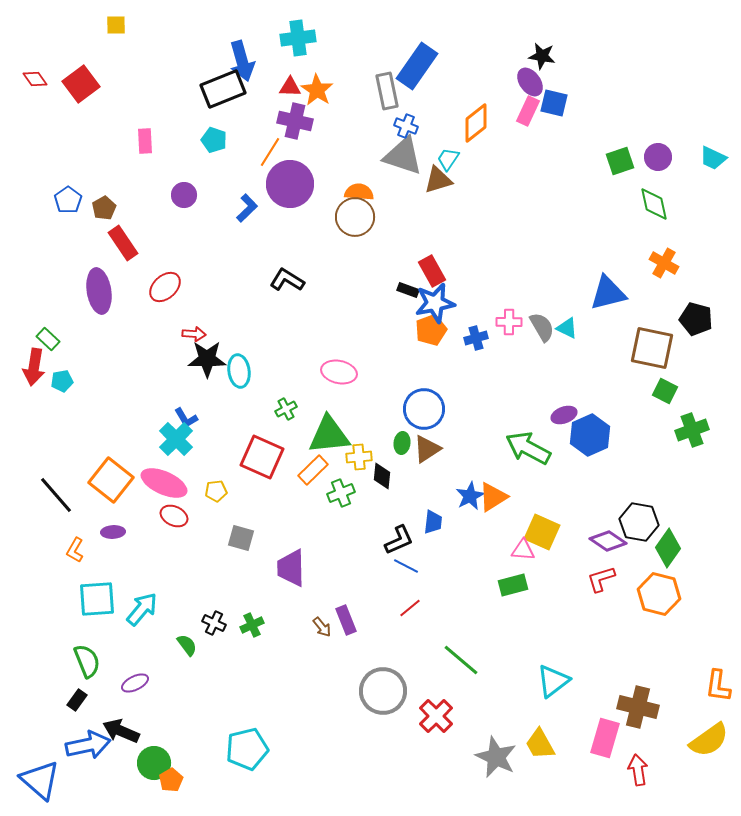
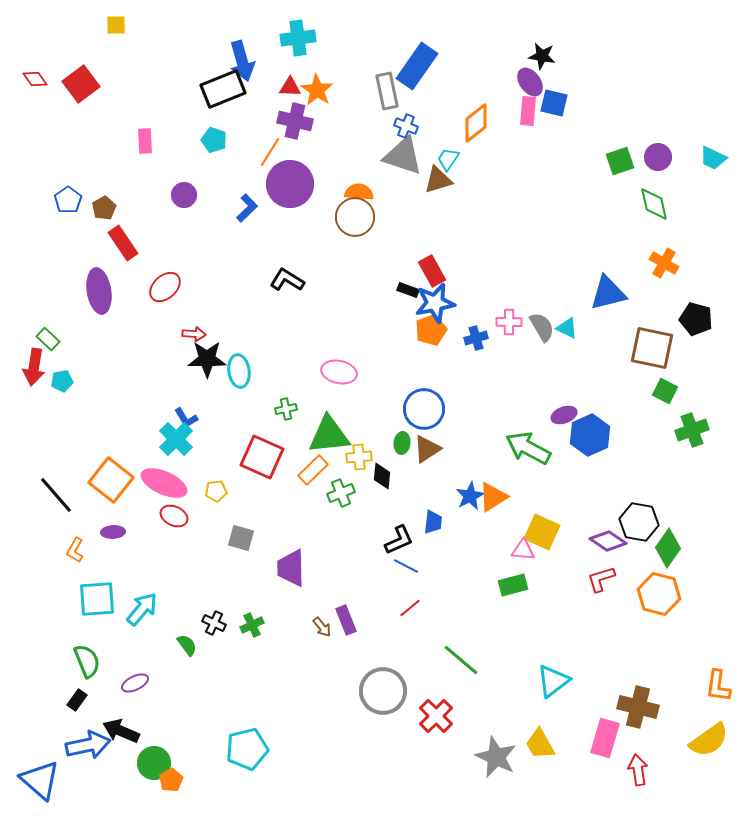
pink rectangle at (528, 111): rotated 20 degrees counterclockwise
green cross at (286, 409): rotated 15 degrees clockwise
